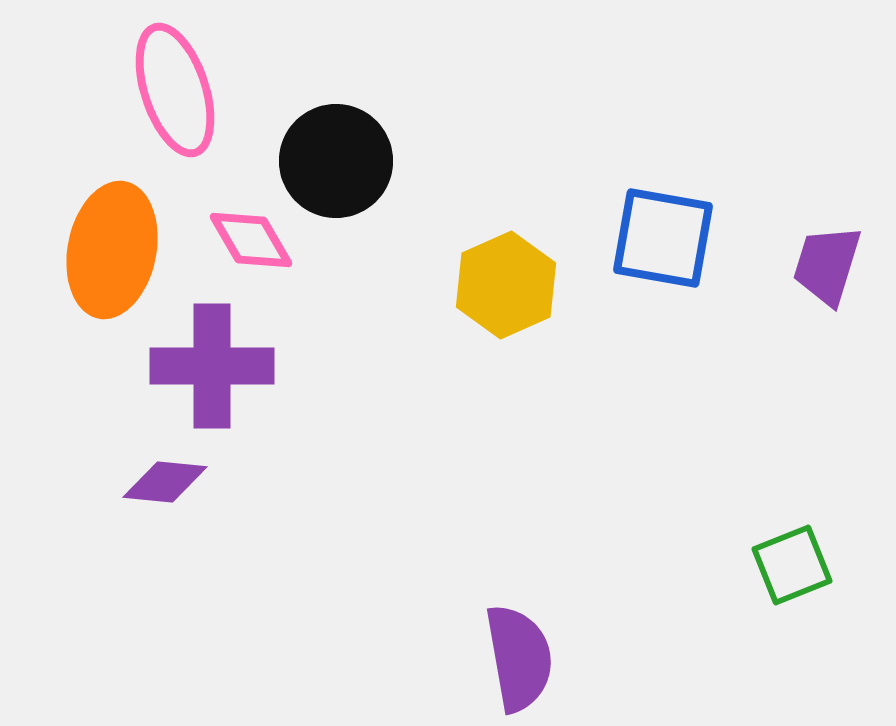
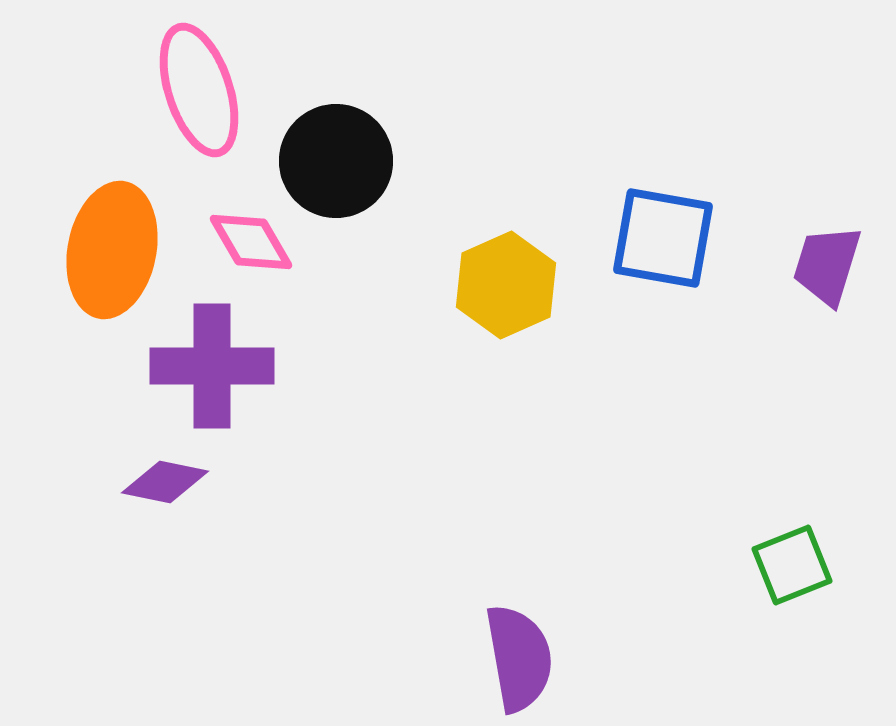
pink ellipse: moved 24 px right
pink diamond: moved 2 px down
purple diamond: rotated 6 degrees clockwise
